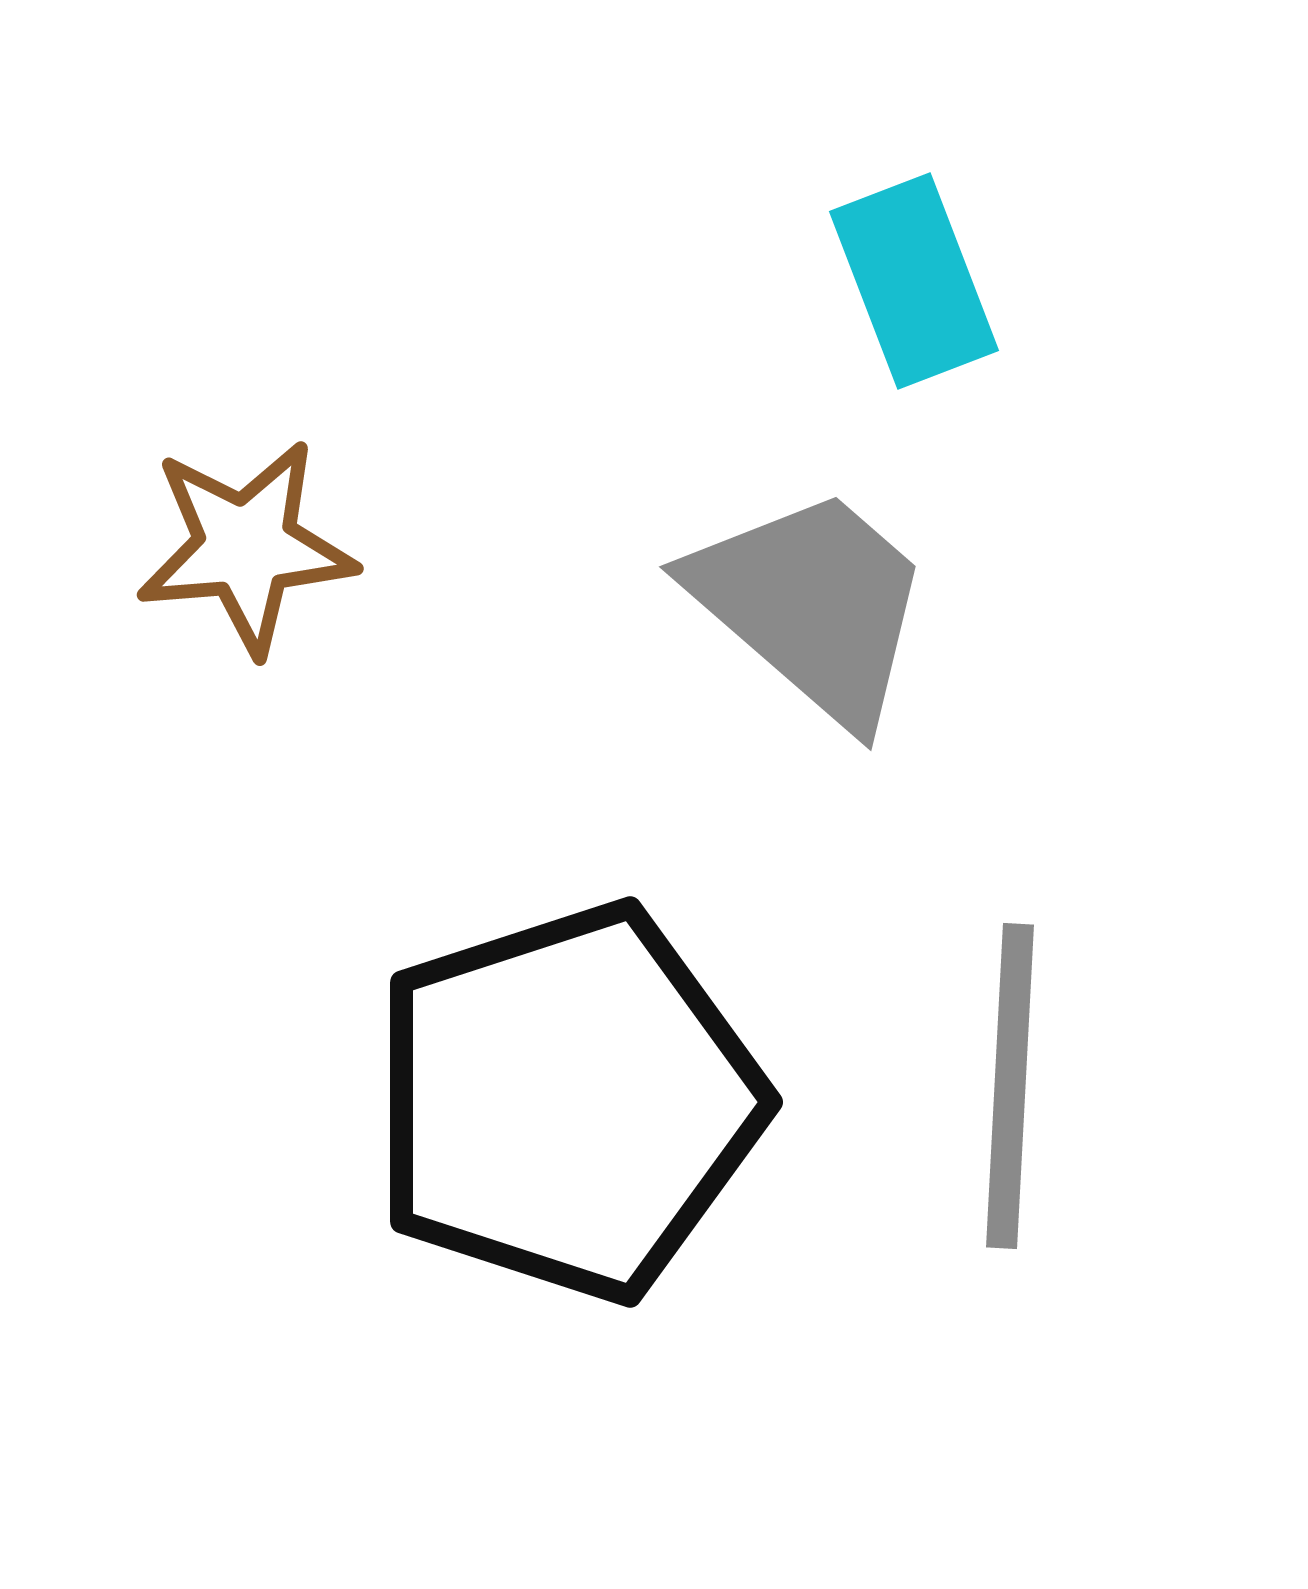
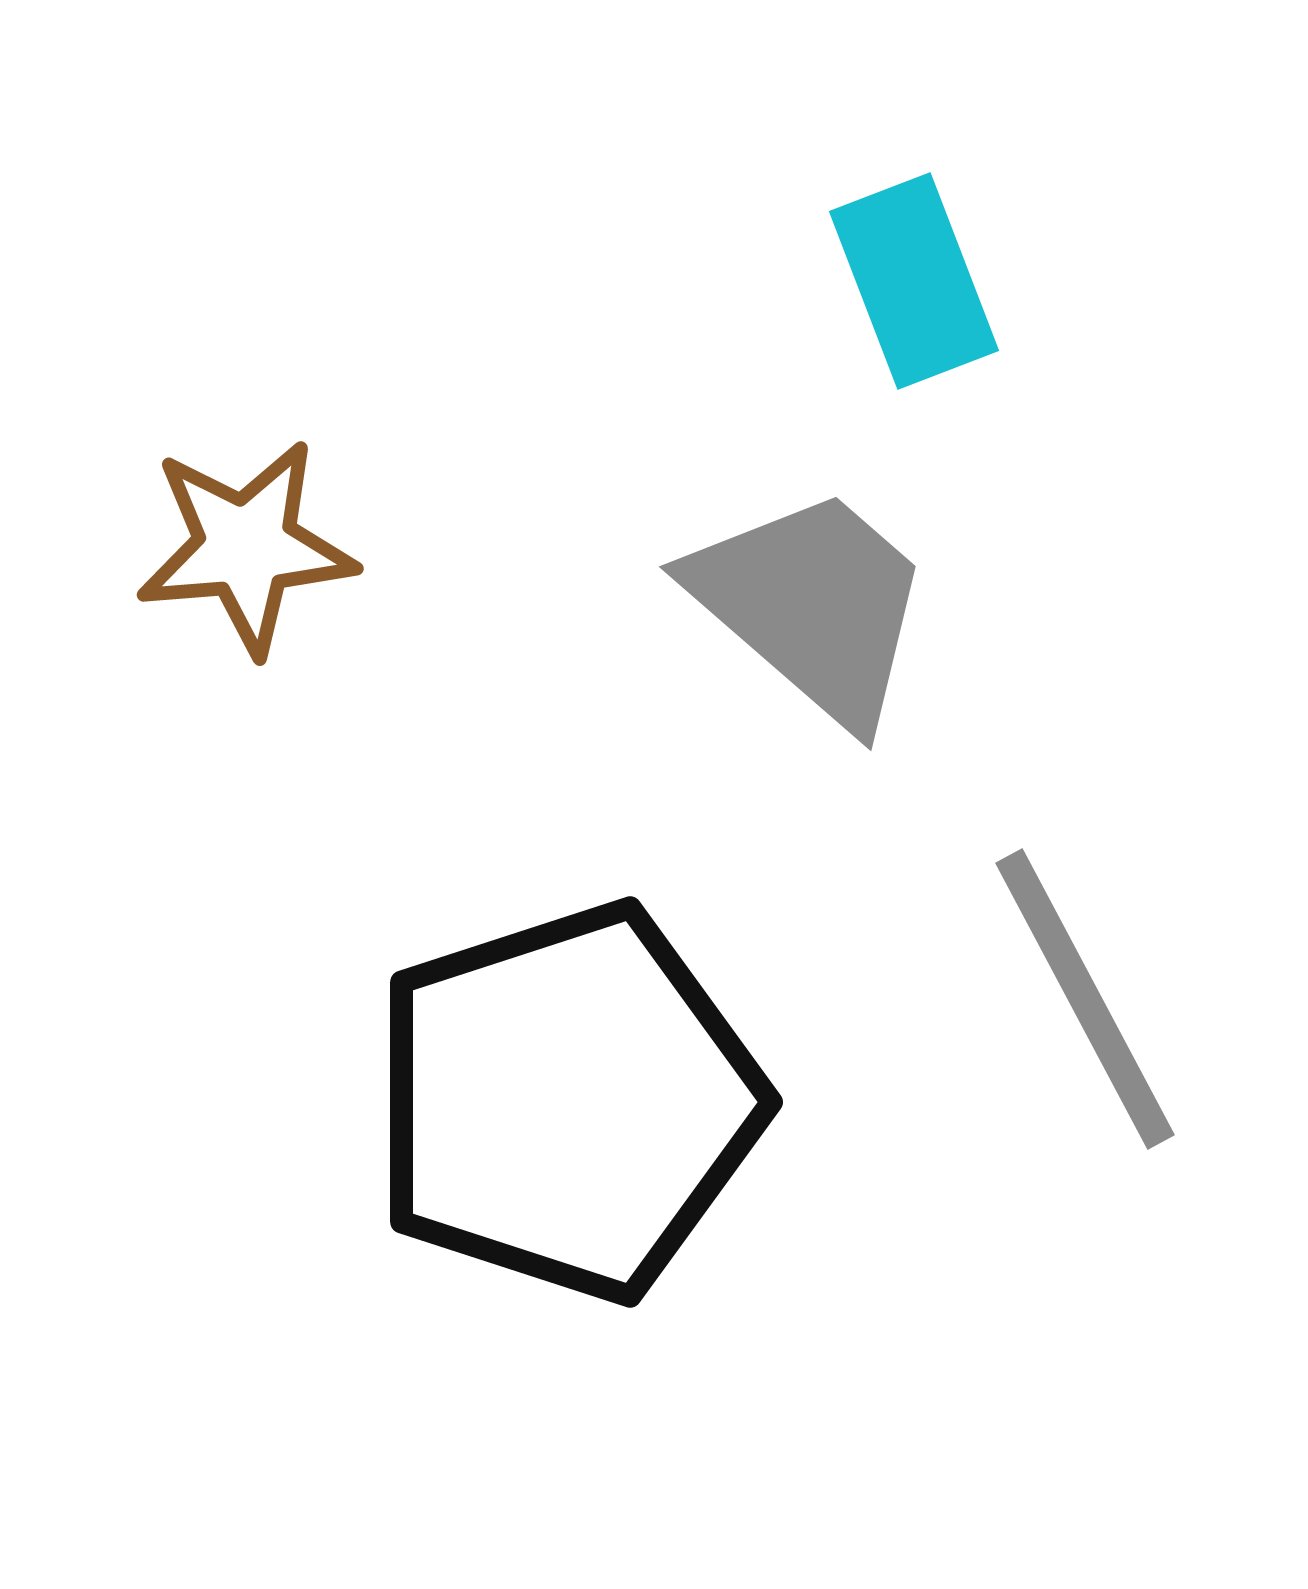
gray line: moved 75 px right, 87 px up; rotated 31 degrees counterclockwise
